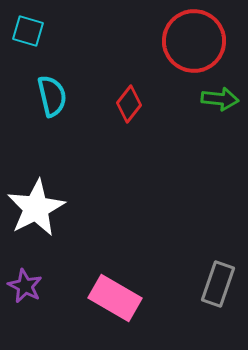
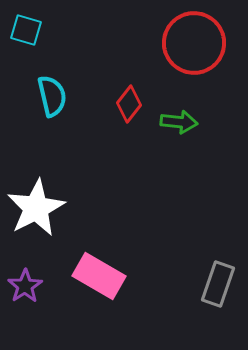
cyan square: moved 2 px left, 1 px up
red circle: moved 2 px down
green arrow: moved 41 px left, 23 px down
purple star: rotated 12 degrees clockwise
pink rectangle: moved 16 px left, 22 px up
